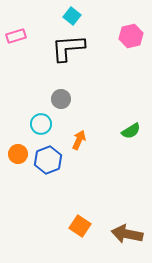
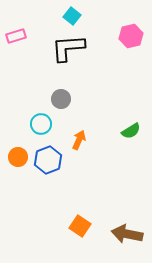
orange circle: moved 3 px down
